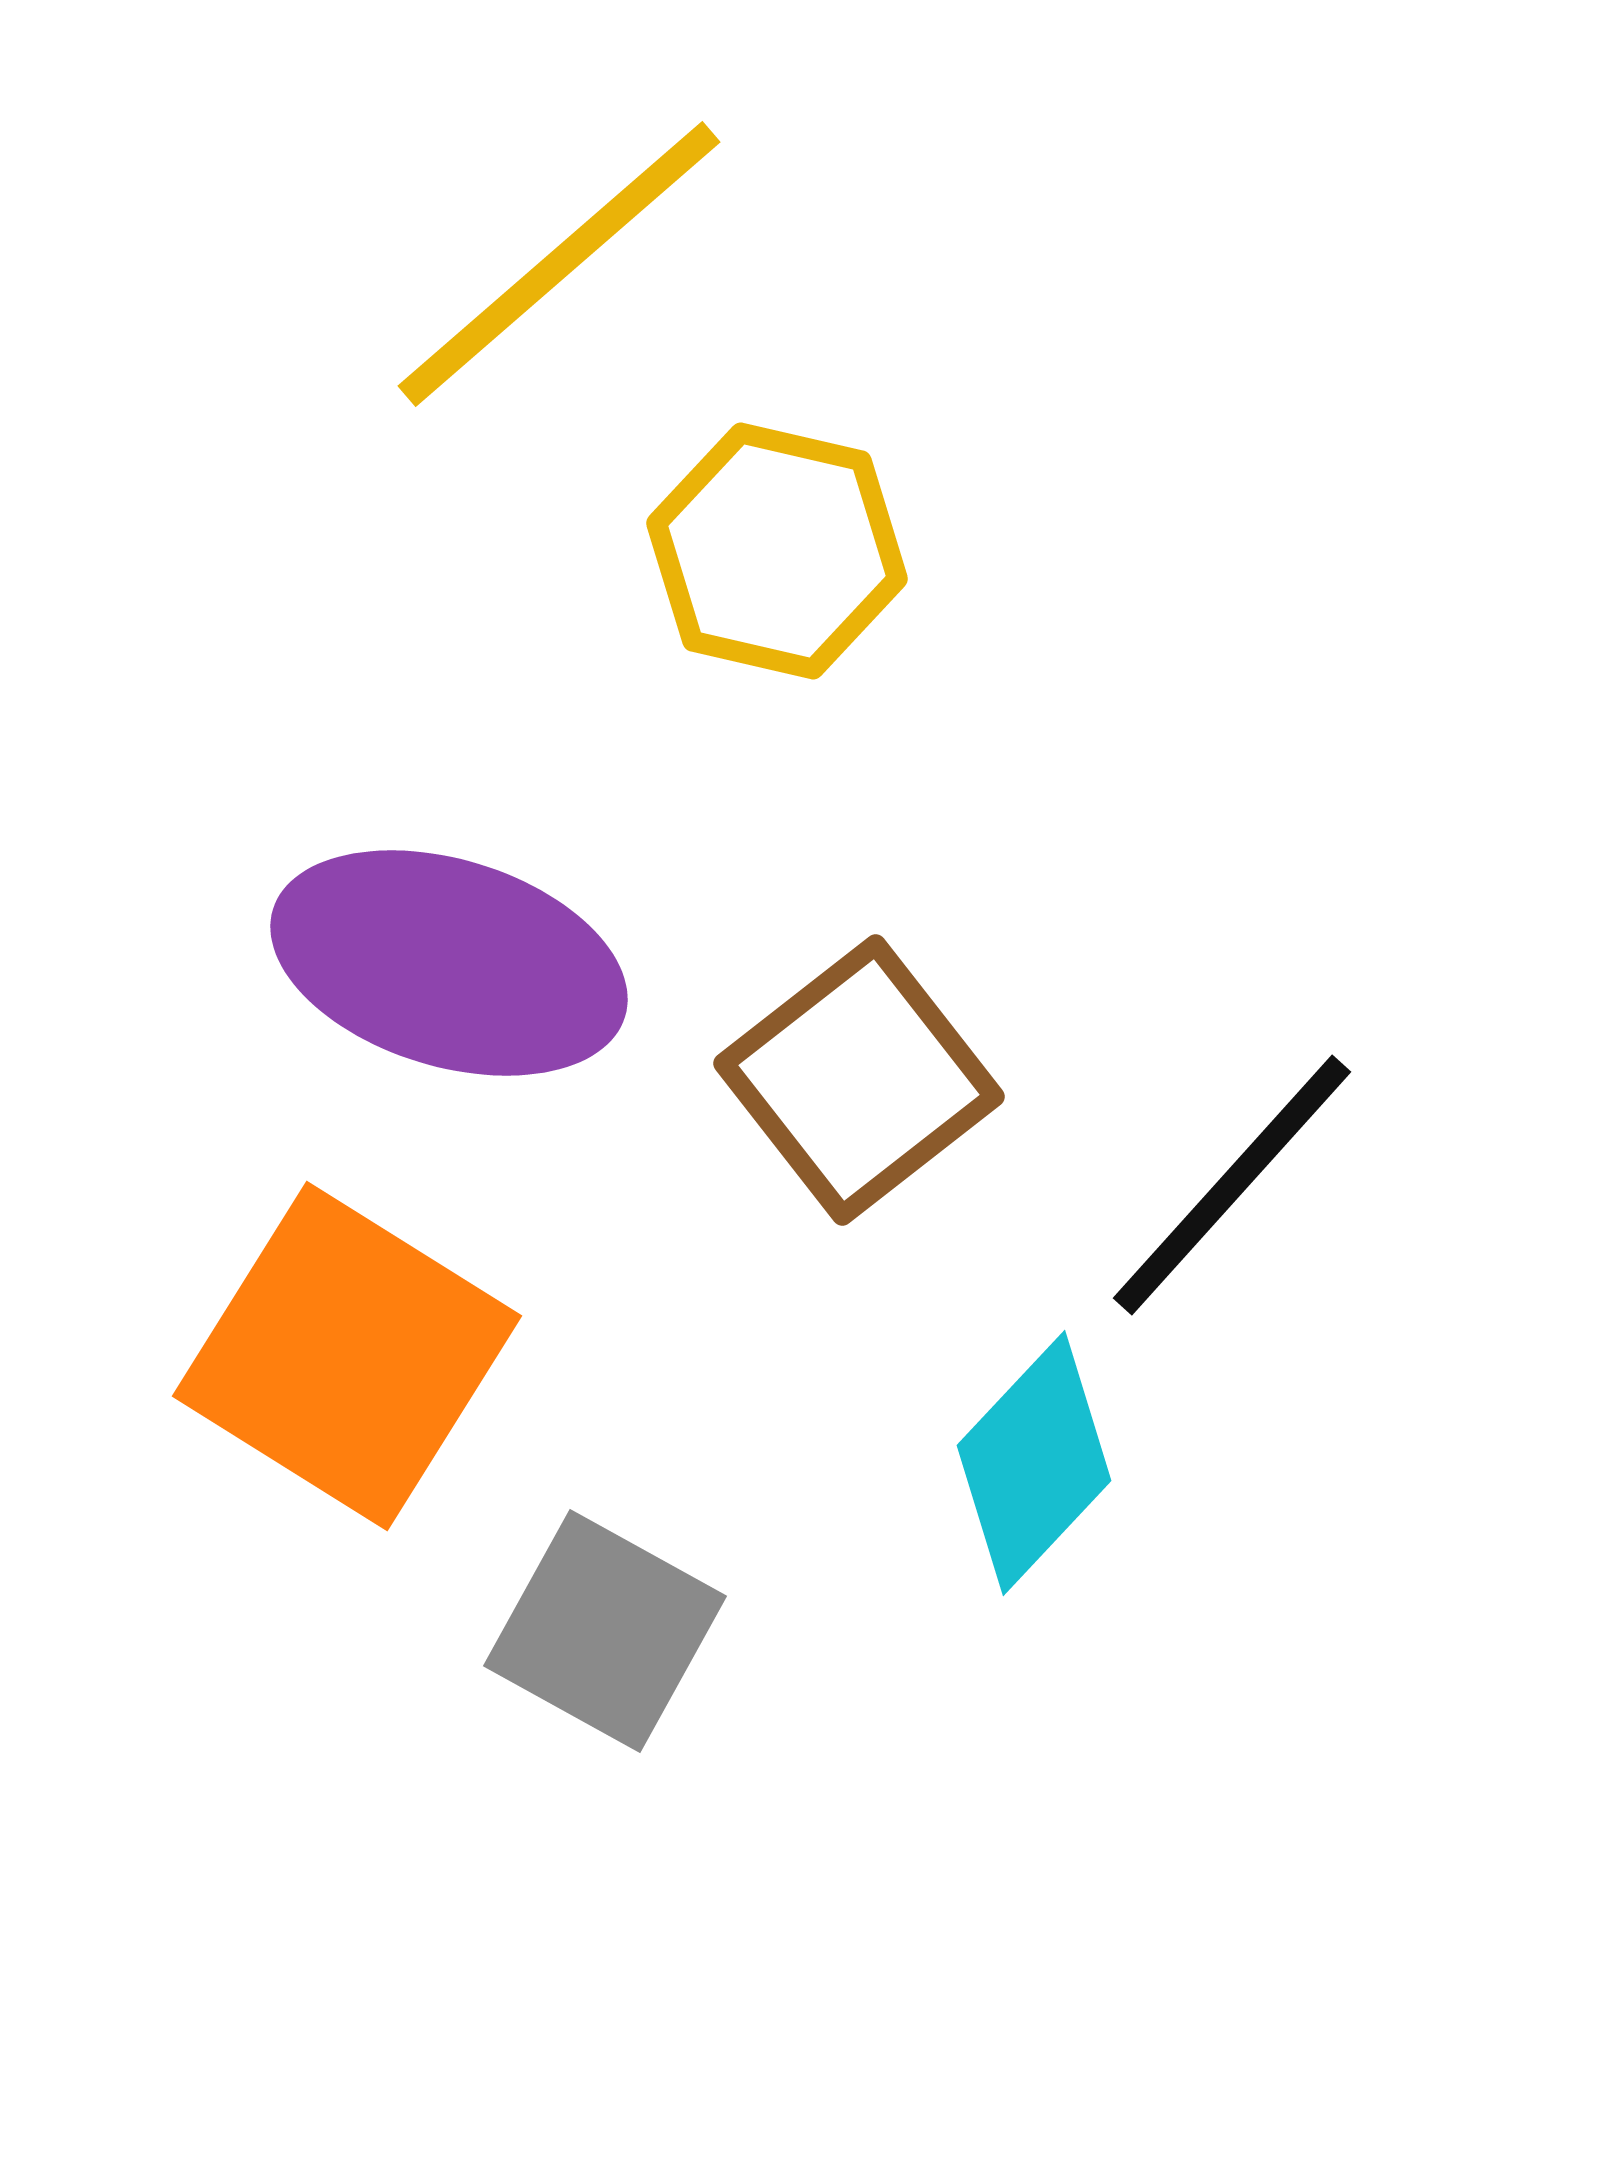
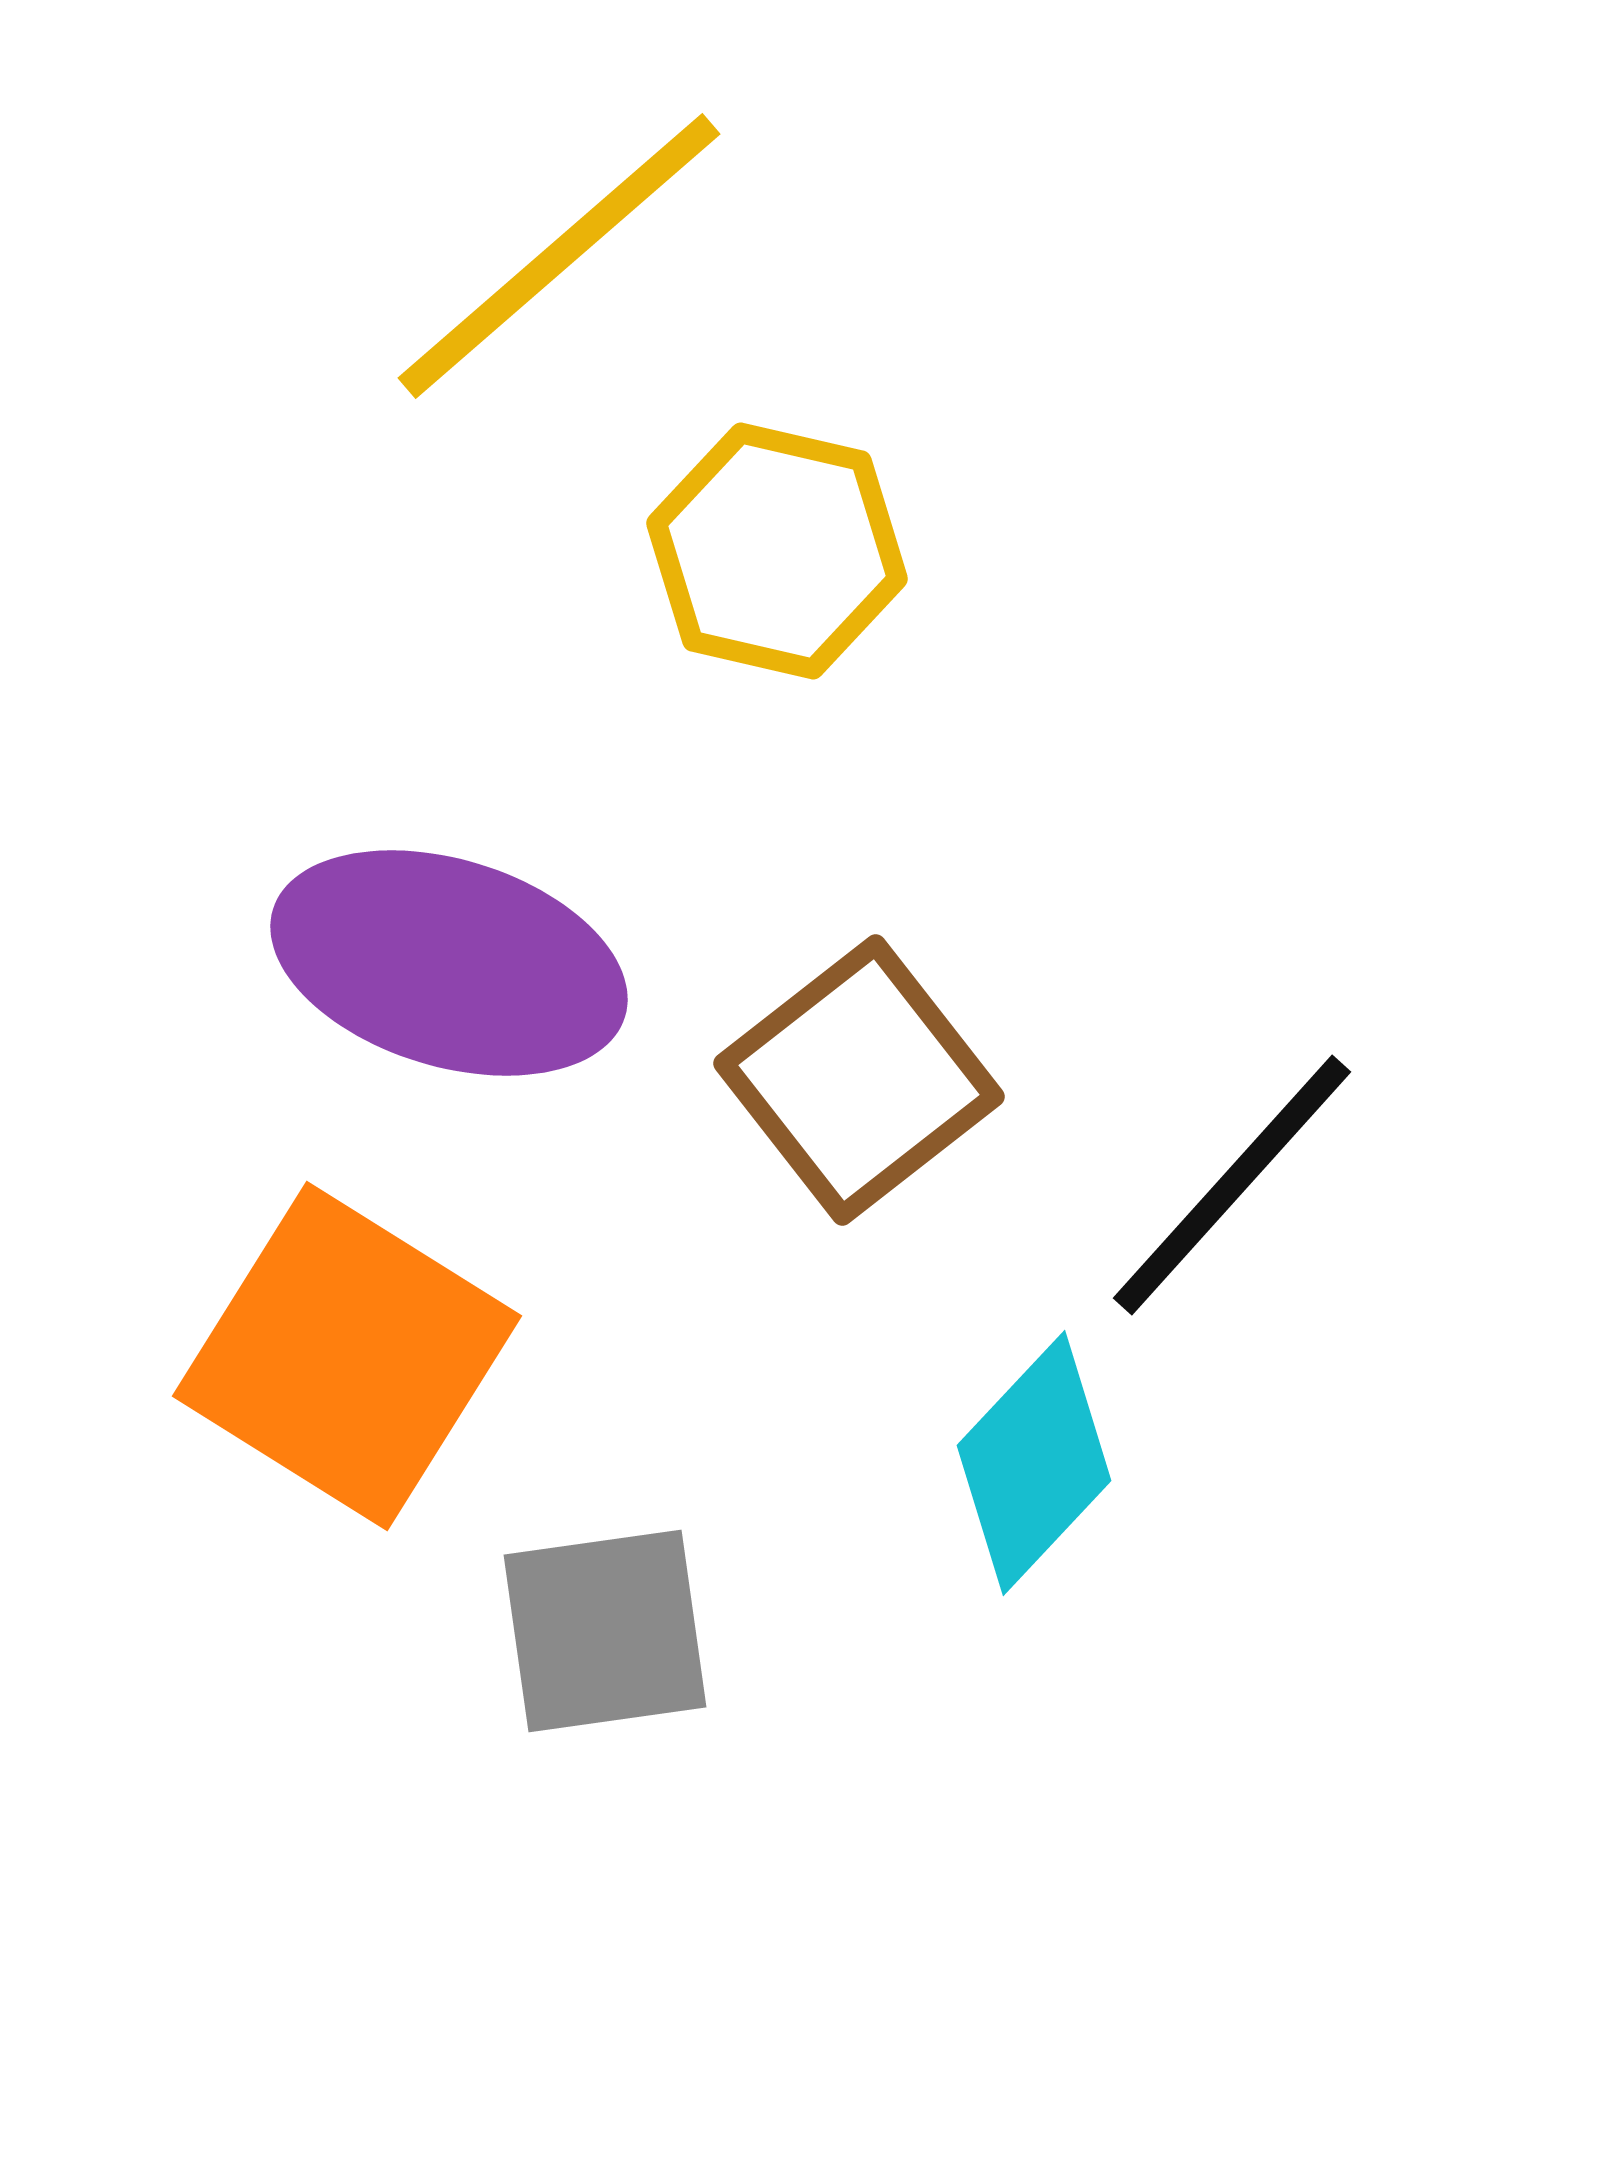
yellow line: moved 8 px up
gray square: rotated 37 degrees counterclockwise
